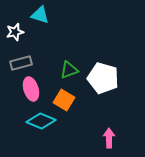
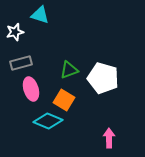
cyan diamond: moved 7 px right
